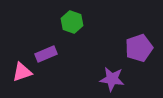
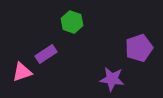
purple rectangle: rotated 10 degrees counterclockwise
